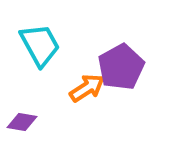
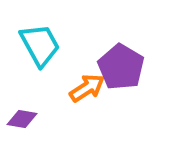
purple pentagon: rotated 12 degrees counterclockwise
purple diamond: moved 3 px up
